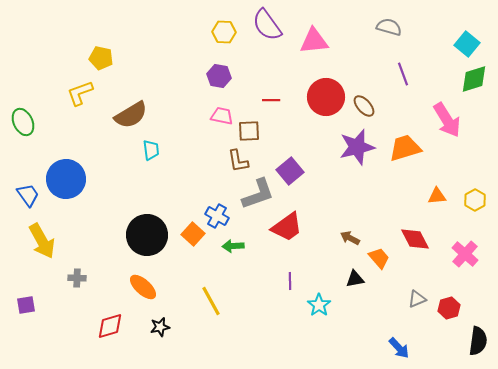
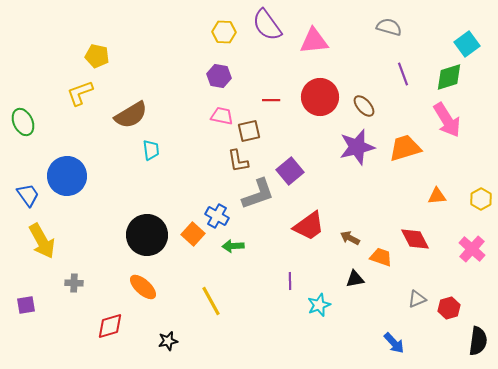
cyan square at (467, 44): rotated 15 degrees clockwise
yellow pentagon at (101, 58): moved 4 px left, 2 px up
green diamond at (474, 79): moved 25 px left, 2 px up
red circle at (326, 97): moved 6 px left
brown square at (249, 131): rotated 10 degrees counterclockwise
blue circle at (66, 179): moved 1 px right, 3 px up
yellow hexagon at (475, 200): moved 6 px right, 1 px up
red trapezoid at (287, 227): moved 22 px right, 1 px up
pink cross at (465, 254): moved 7 px right, 5 px up
orange trapezoid at (379, 258): moved 2 px right, 1 px up; rotated 30 degrees counterclockwise
gray cross at (77, 278): moved 3 px left, 5 px down
cyan star at (319, 305): rotated 15 degrees clockwise
black star at (160, 327): moved 8 px right, 14 px down
blue arrow at (399, 348): moved 5 px left, 5 px up
